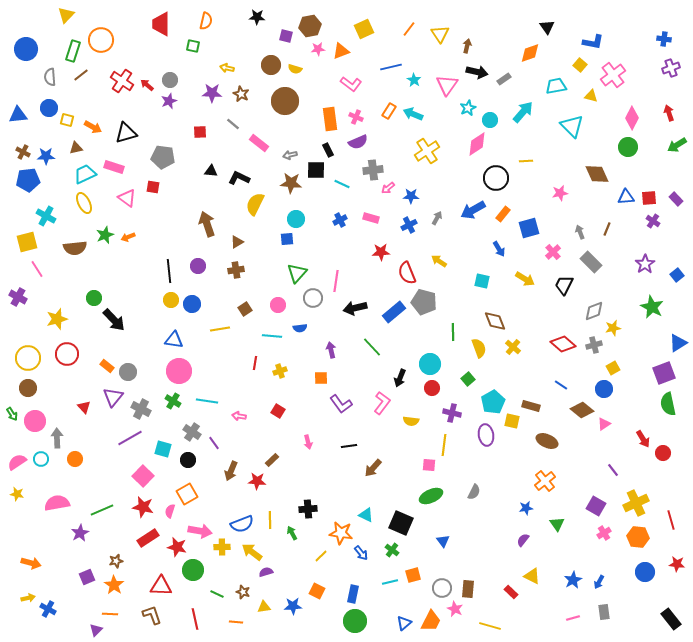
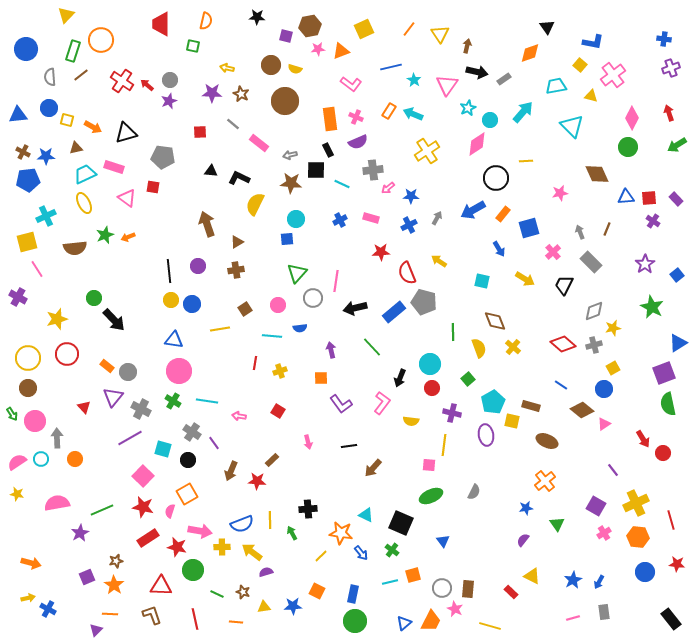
cyan cross at (46, 216): rotated 36 degrees clockwise
